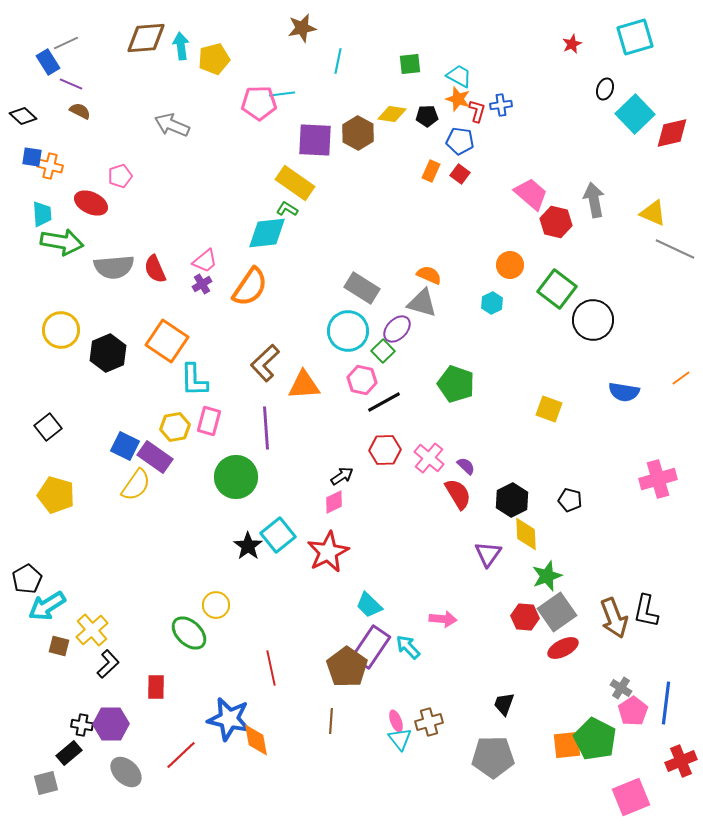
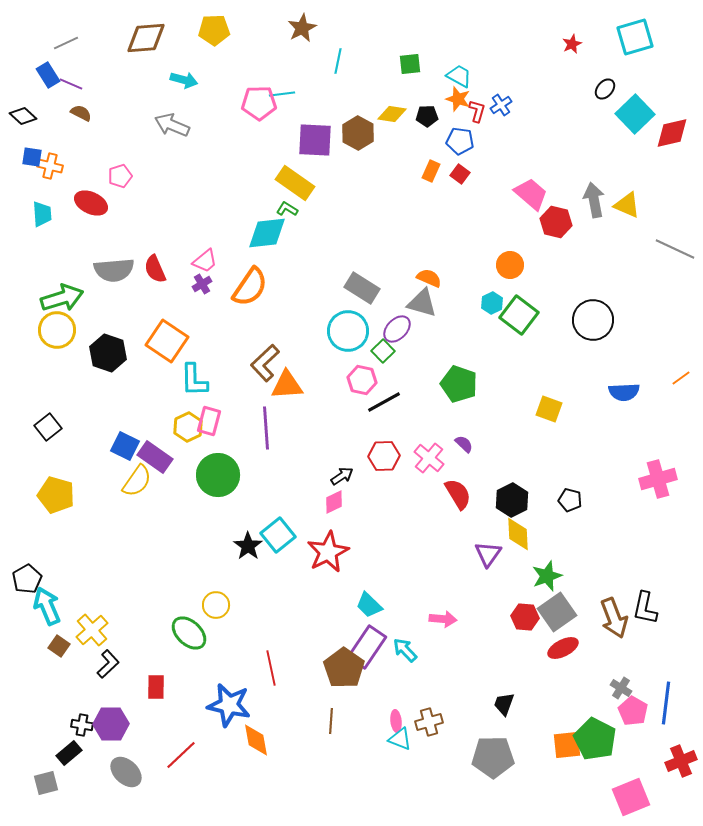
brown star at (302, 28): rotated 16 degrees counterclockwise
cyan arrow at (181, 46): moved 3 px right, 34 px down; rotated 112 degrees clockwise
yellow pentagon at (214, 59): moved 29 px up; rotated 12 degrees clockwise
blue rectangle at (48, 62): moved 13 px down
black ellipse at (605, 89): rotated 20 degrees clockwise
blue cross at (501, 105): rotated 25 degrees counterclockwise
brown semicircle at (80, 111): moved 1 px right, 2 px down
yellow triangle at (653, 213): moved 26 px left, 8 px up
green arrow at (62, 242): moved 56 px down; rotated 27 degrees counterclockwise
gray semicircle at (114, 267): moved 3 px down
orange semicircle at (429, 275): moved 3 px down
green square at (557, 289): moved 38 px left, 26 px down
yellow circle at (61, 330): moved 4 px left
black hexagon at (108, 353): rotated 18 degrees counterclockwise
green pentagon at (456, 384): moved 3 px right
orange triangle at (304, 385): moved 17 px left
blue semicircle at (624, 392): rotated 12 degrees counterclockwise
yellow hexagon at (175, 427): moved 13 px right; rotated 16 degrees counterclockwise
red hexagon at (385, 450): moved 1 px left, 6 px down
purple semicircle at (466, 466): moved 2 px left, 22 px up
green circle at (236, 477): moved 18 px left, 2 px up
yellow semicircle at (136, 485): moved 1 px right, 4 px up
yellow diamond at (526, 534): moved 8 px left
cyan arrow at (47, 606): rotated 99 degrees clockwise
black L-shape at (646, 611): moved 1 px left, 3 px up
brown square at (59, 646): rotated 20 degrees clockwise
purple rectangle at (371, 647): moved 4 px left
cyan arrow at (408, 647): moved 3 px left, 3 px down
brown pentagon at (347, 667): moved 3 px left, 1 px down
pink pentagon at (633, 711): rotated 8 degrees counterclockwise
blue star at (229, 719): moved 14 px up
pink ellipse at (396, 721): rotated 15 degrees clockwise
cyan triangle at (400, 739): rotated 30 degrees counterclockwise
